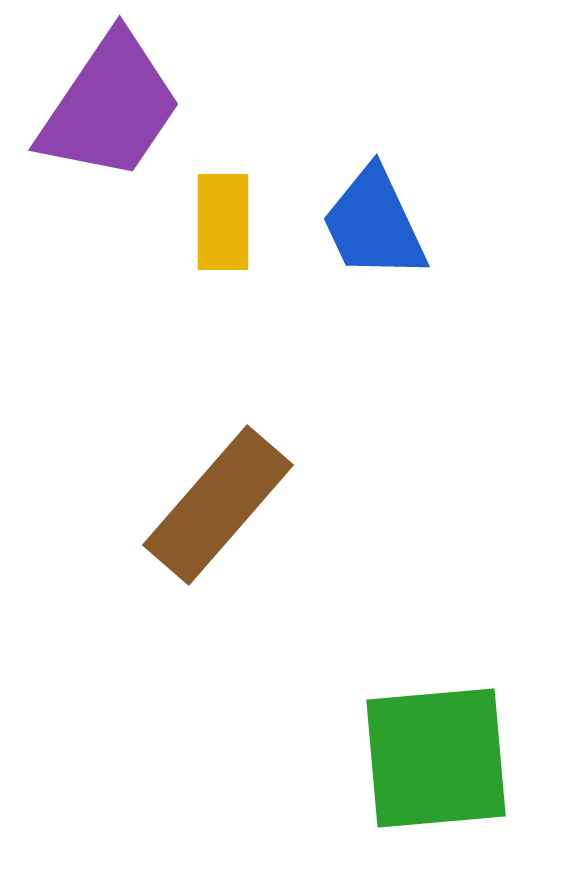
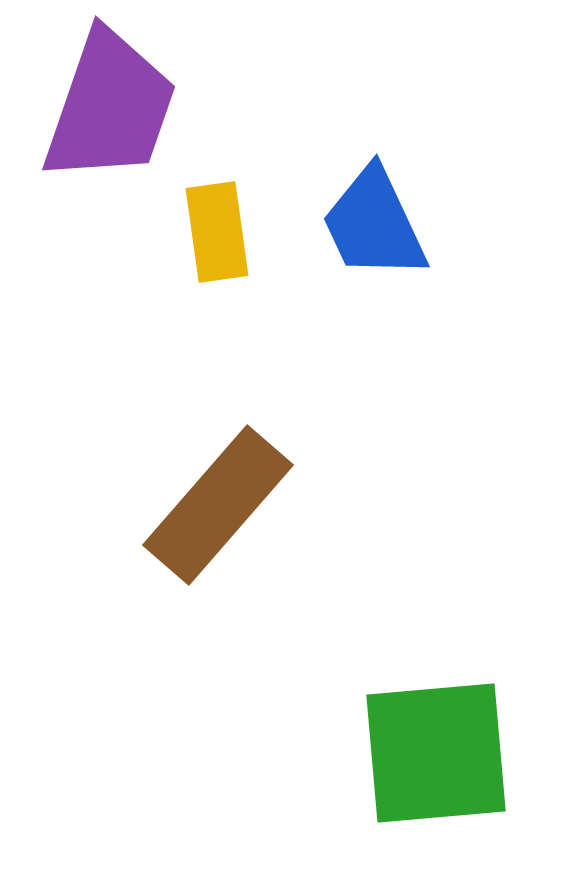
purple trapezoid: rotated 15 degrees counterclockwise
yellow rectangle: moved 6 px left, 10 px down; rotated 8 degrees counterclockwise
green square: moved 5 px up
